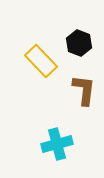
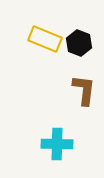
yellow rectangle: moved 4 px right, 22 px up; rotated 24 degrees counterclockwise
cyan cross: rotated 16 degrees clockwise
